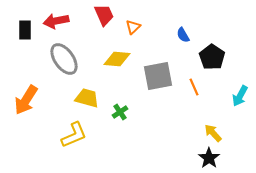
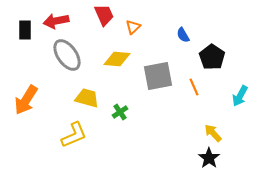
gray ellipse: moved 3 px right, 4 px up
